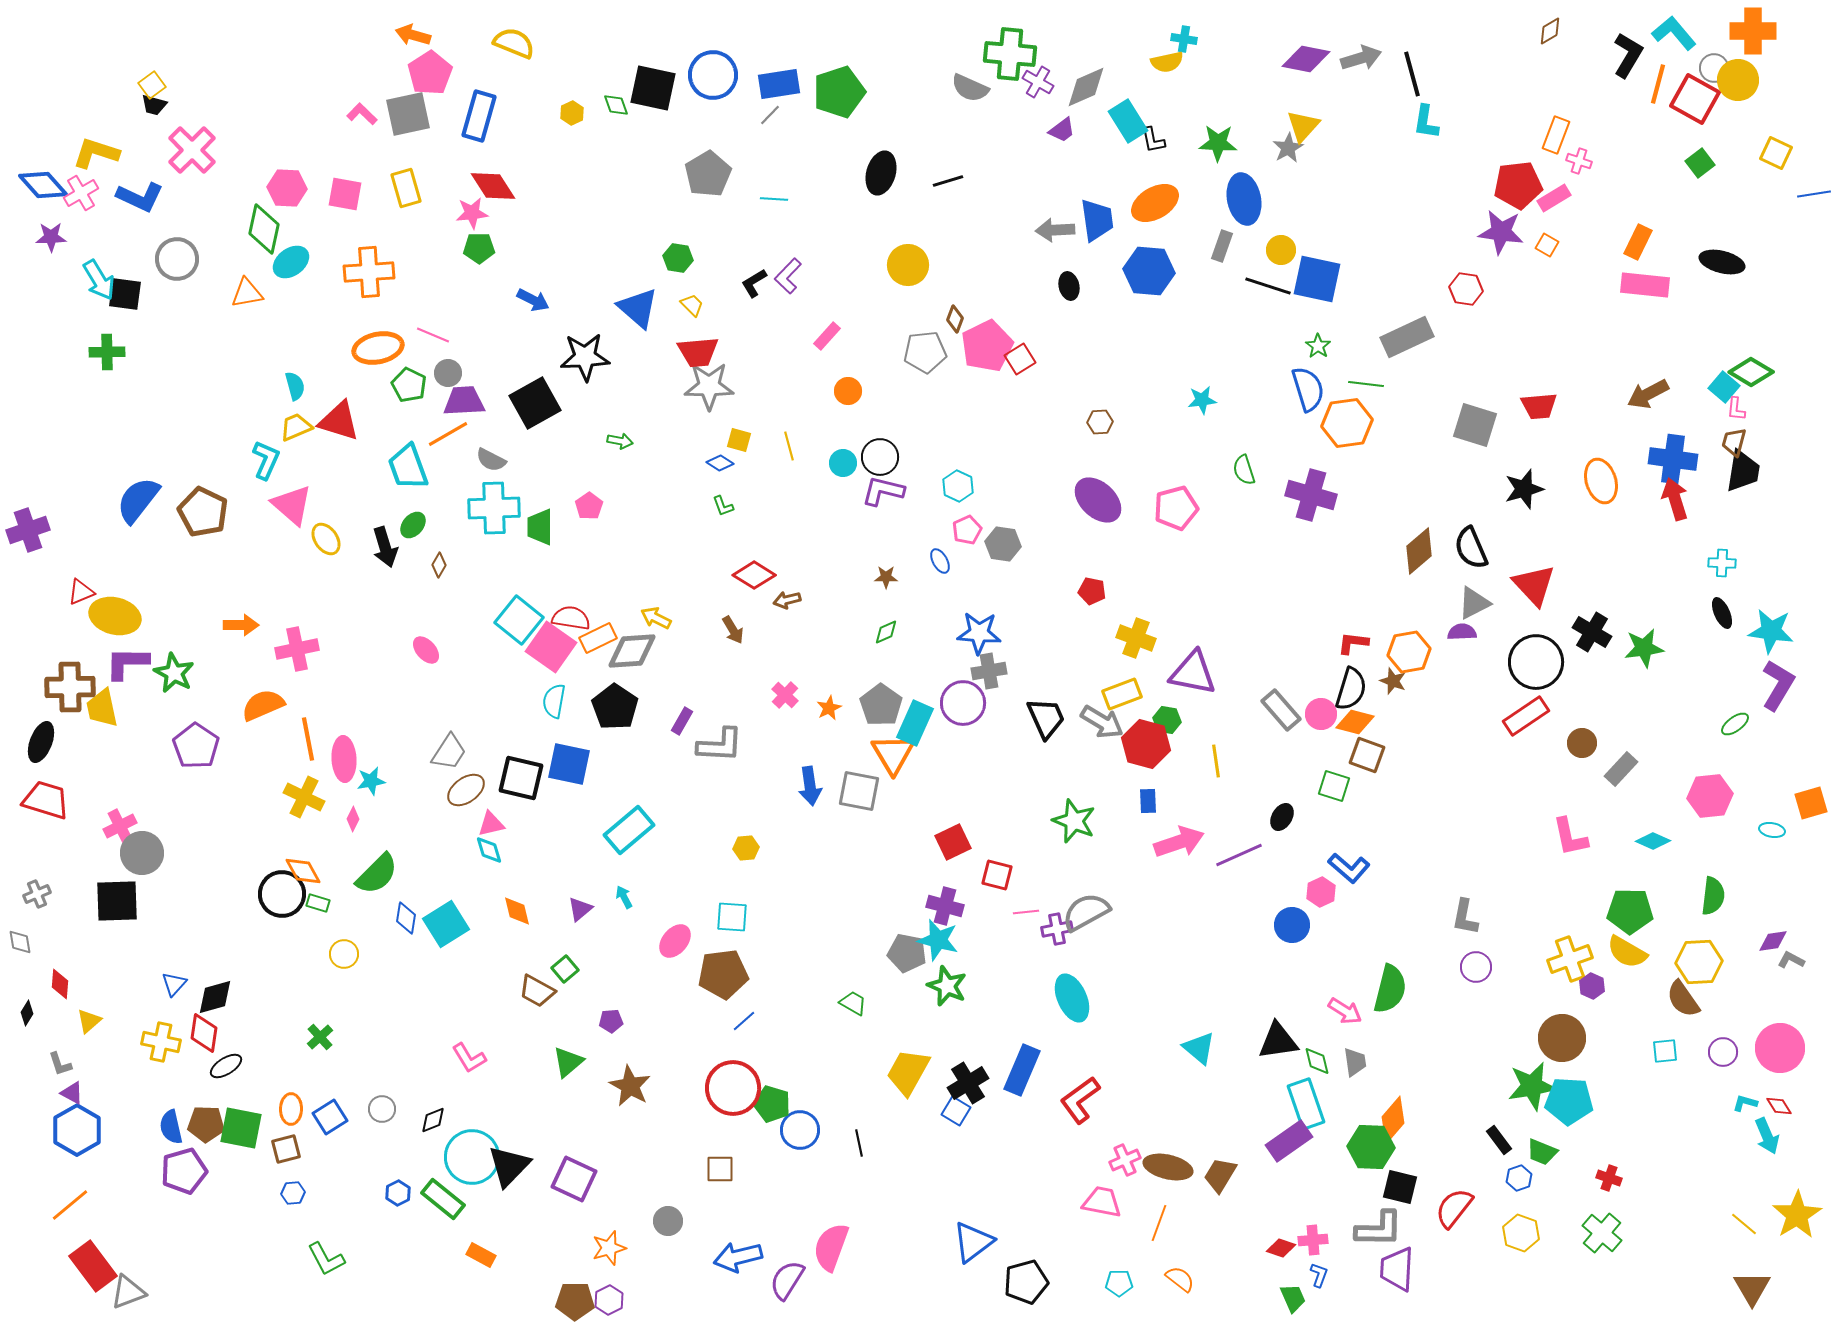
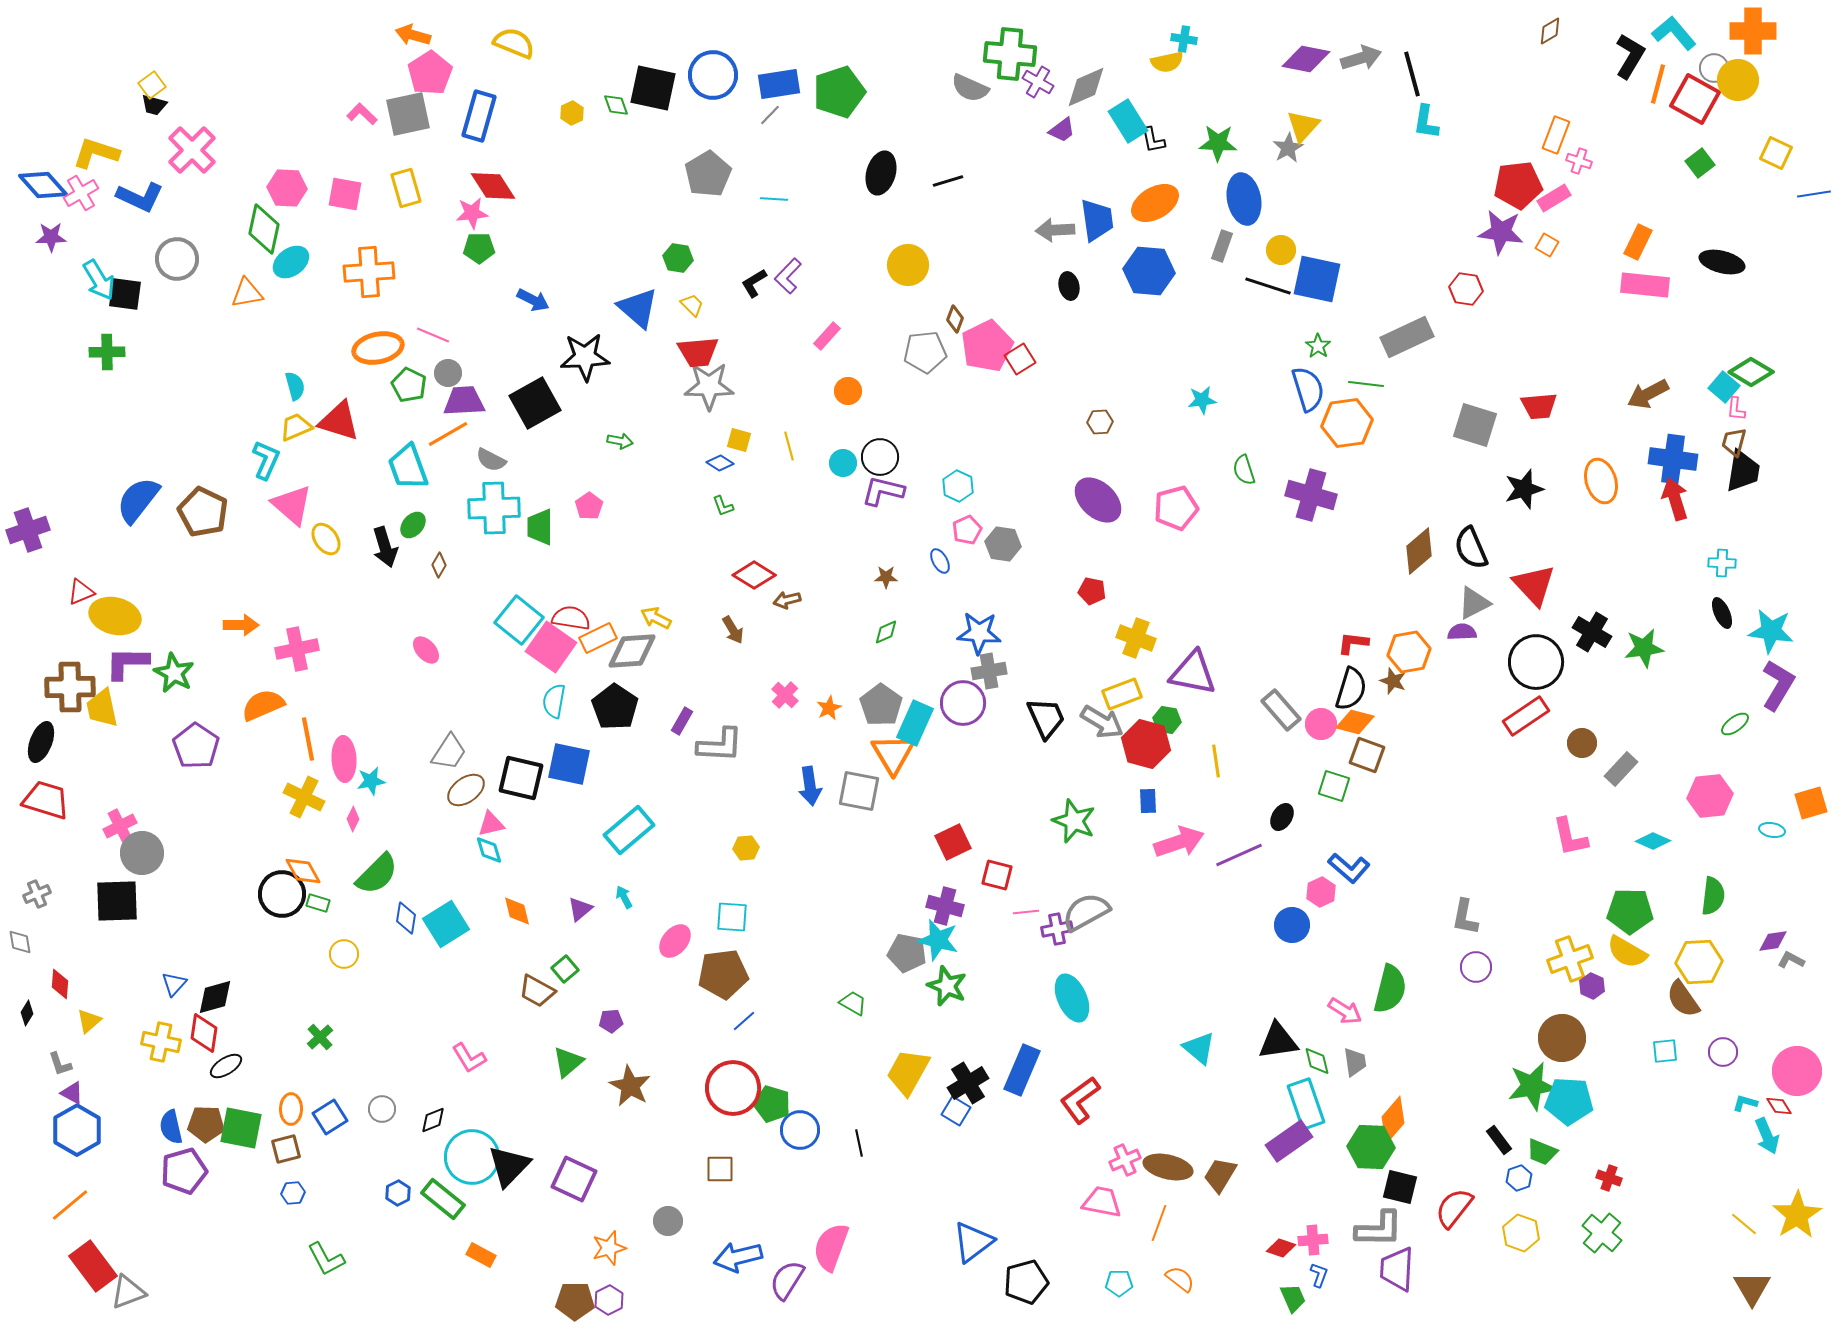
black L-shape at (1628, 55): moved 2 px right, 1 px down
pink circle at (1321, 714): moved 10 px down
pink circle at (1780, 1048): moved 17 px right, 23 px down
